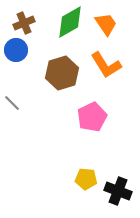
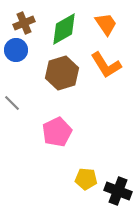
green diamond: moved 6 px left, 7 px down
pink pentagon: moved 35 px left, 15 px down
